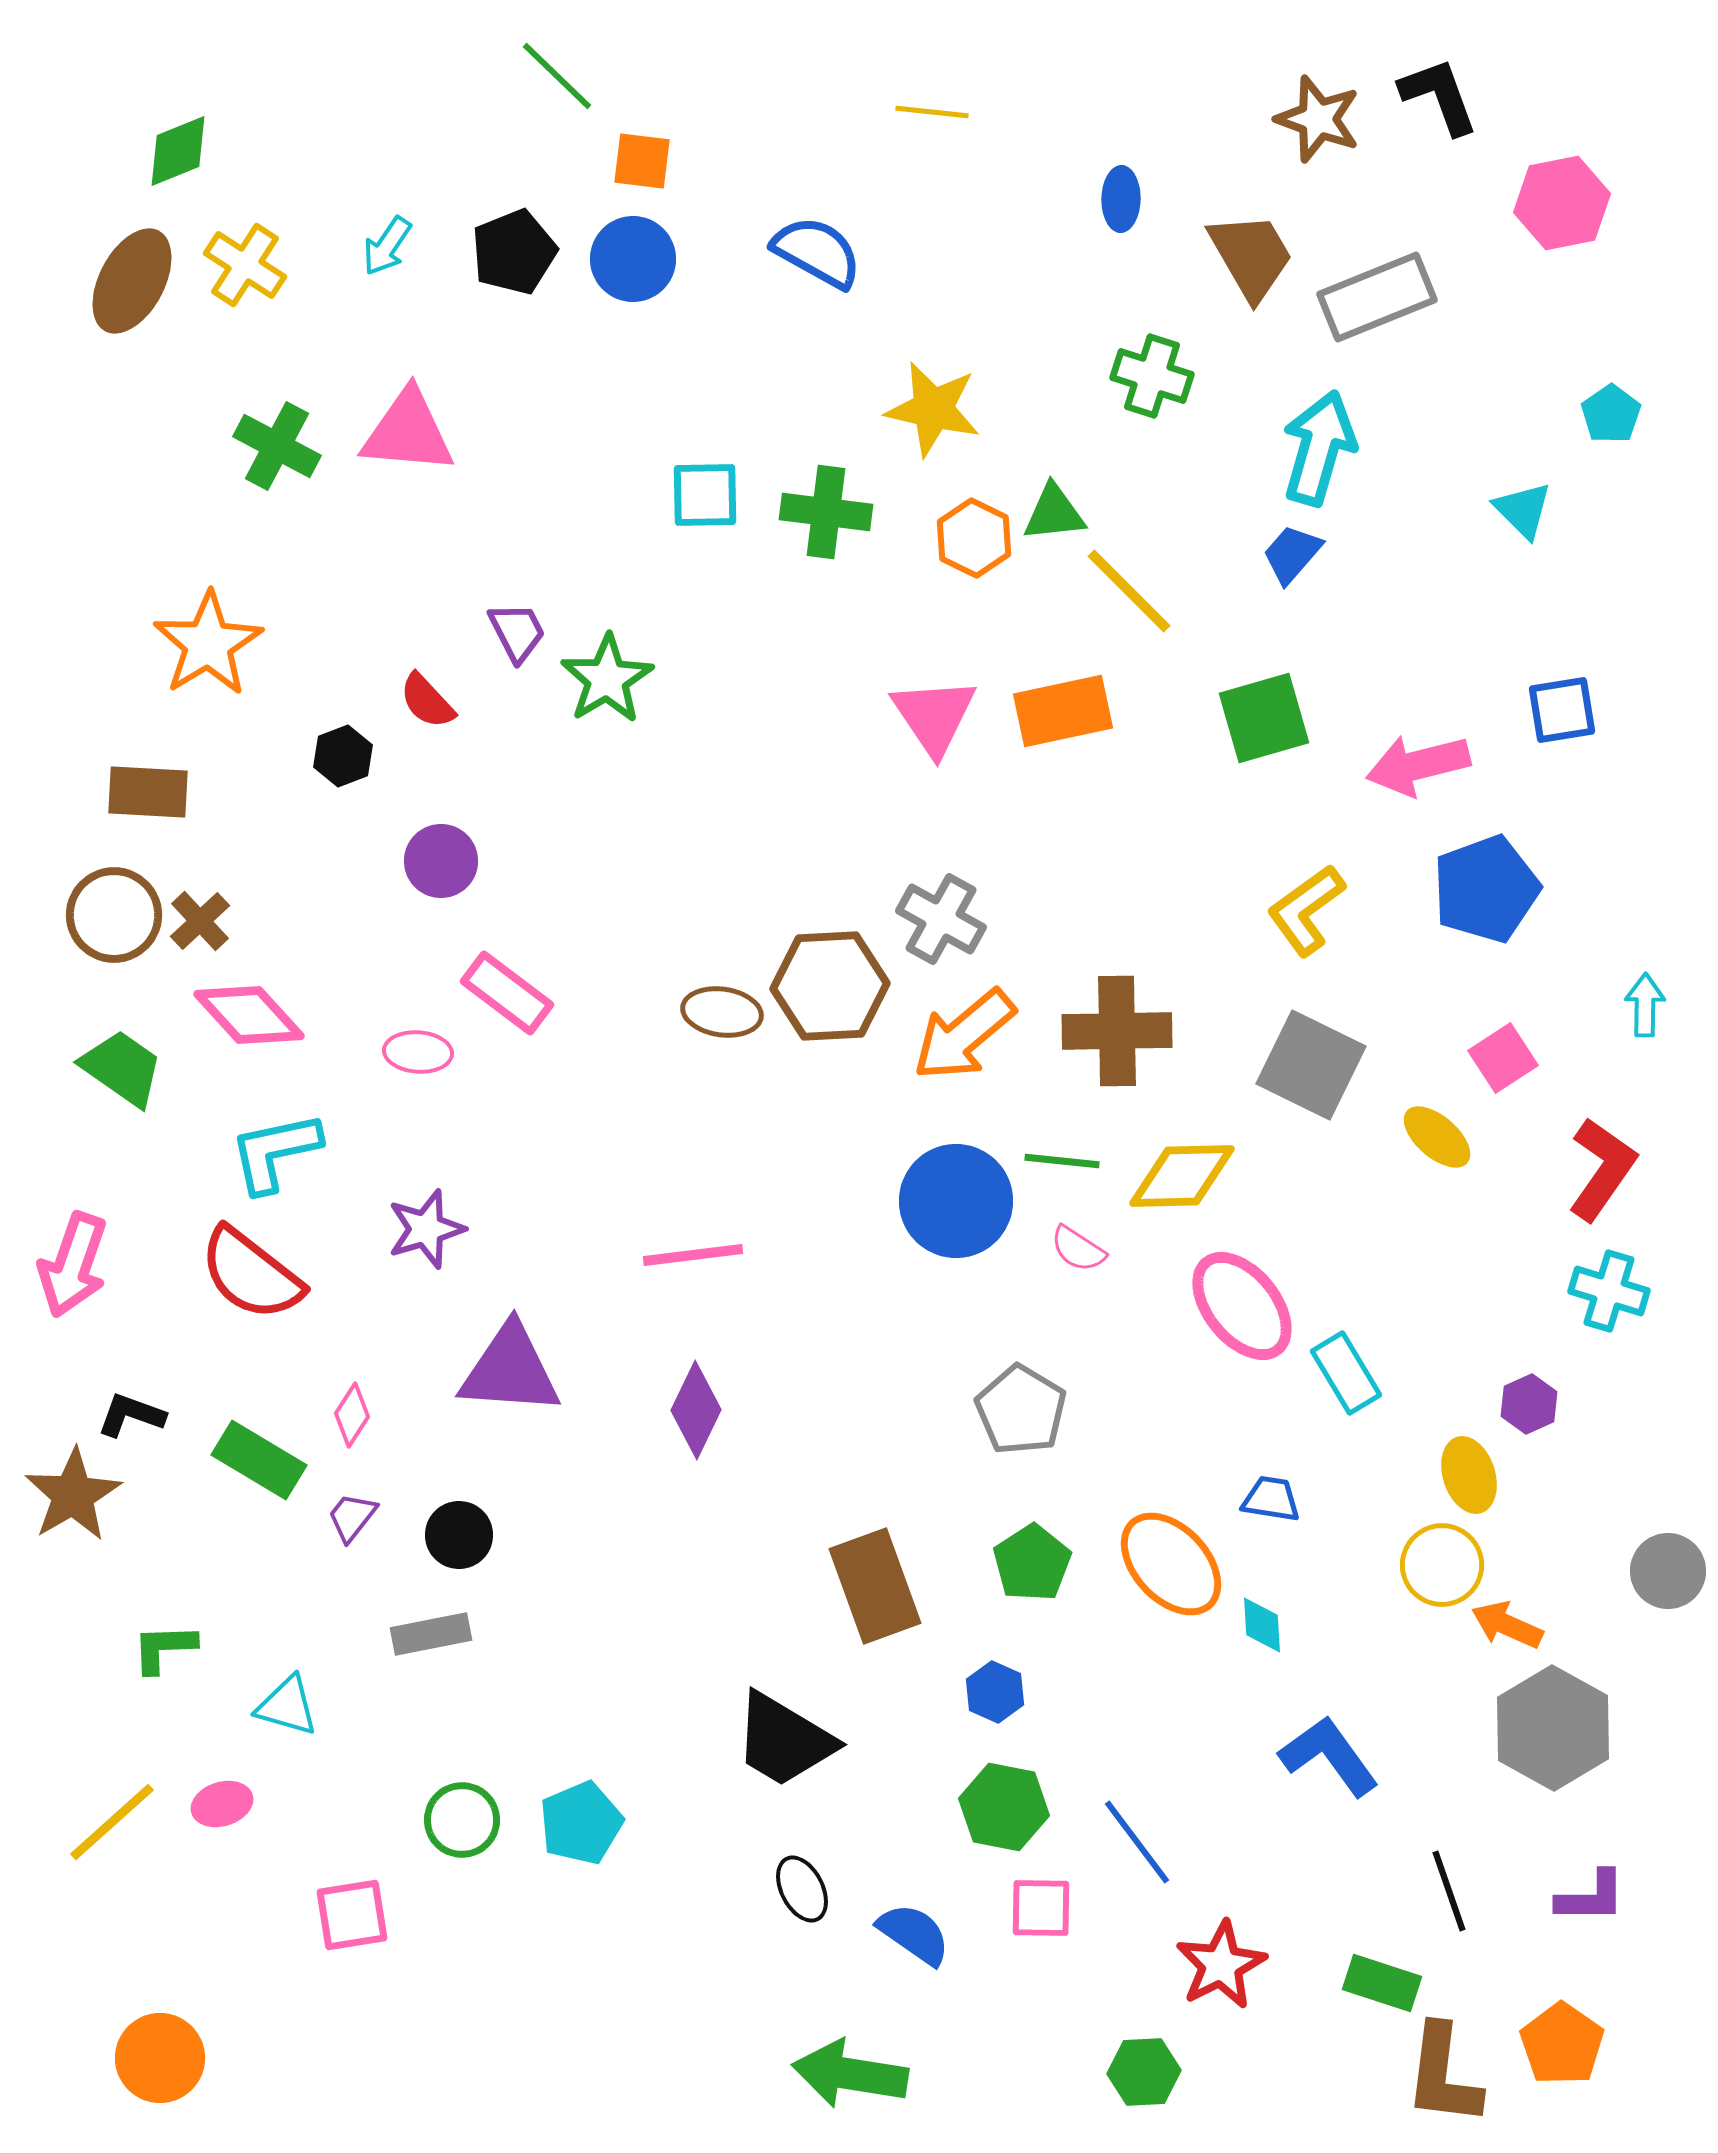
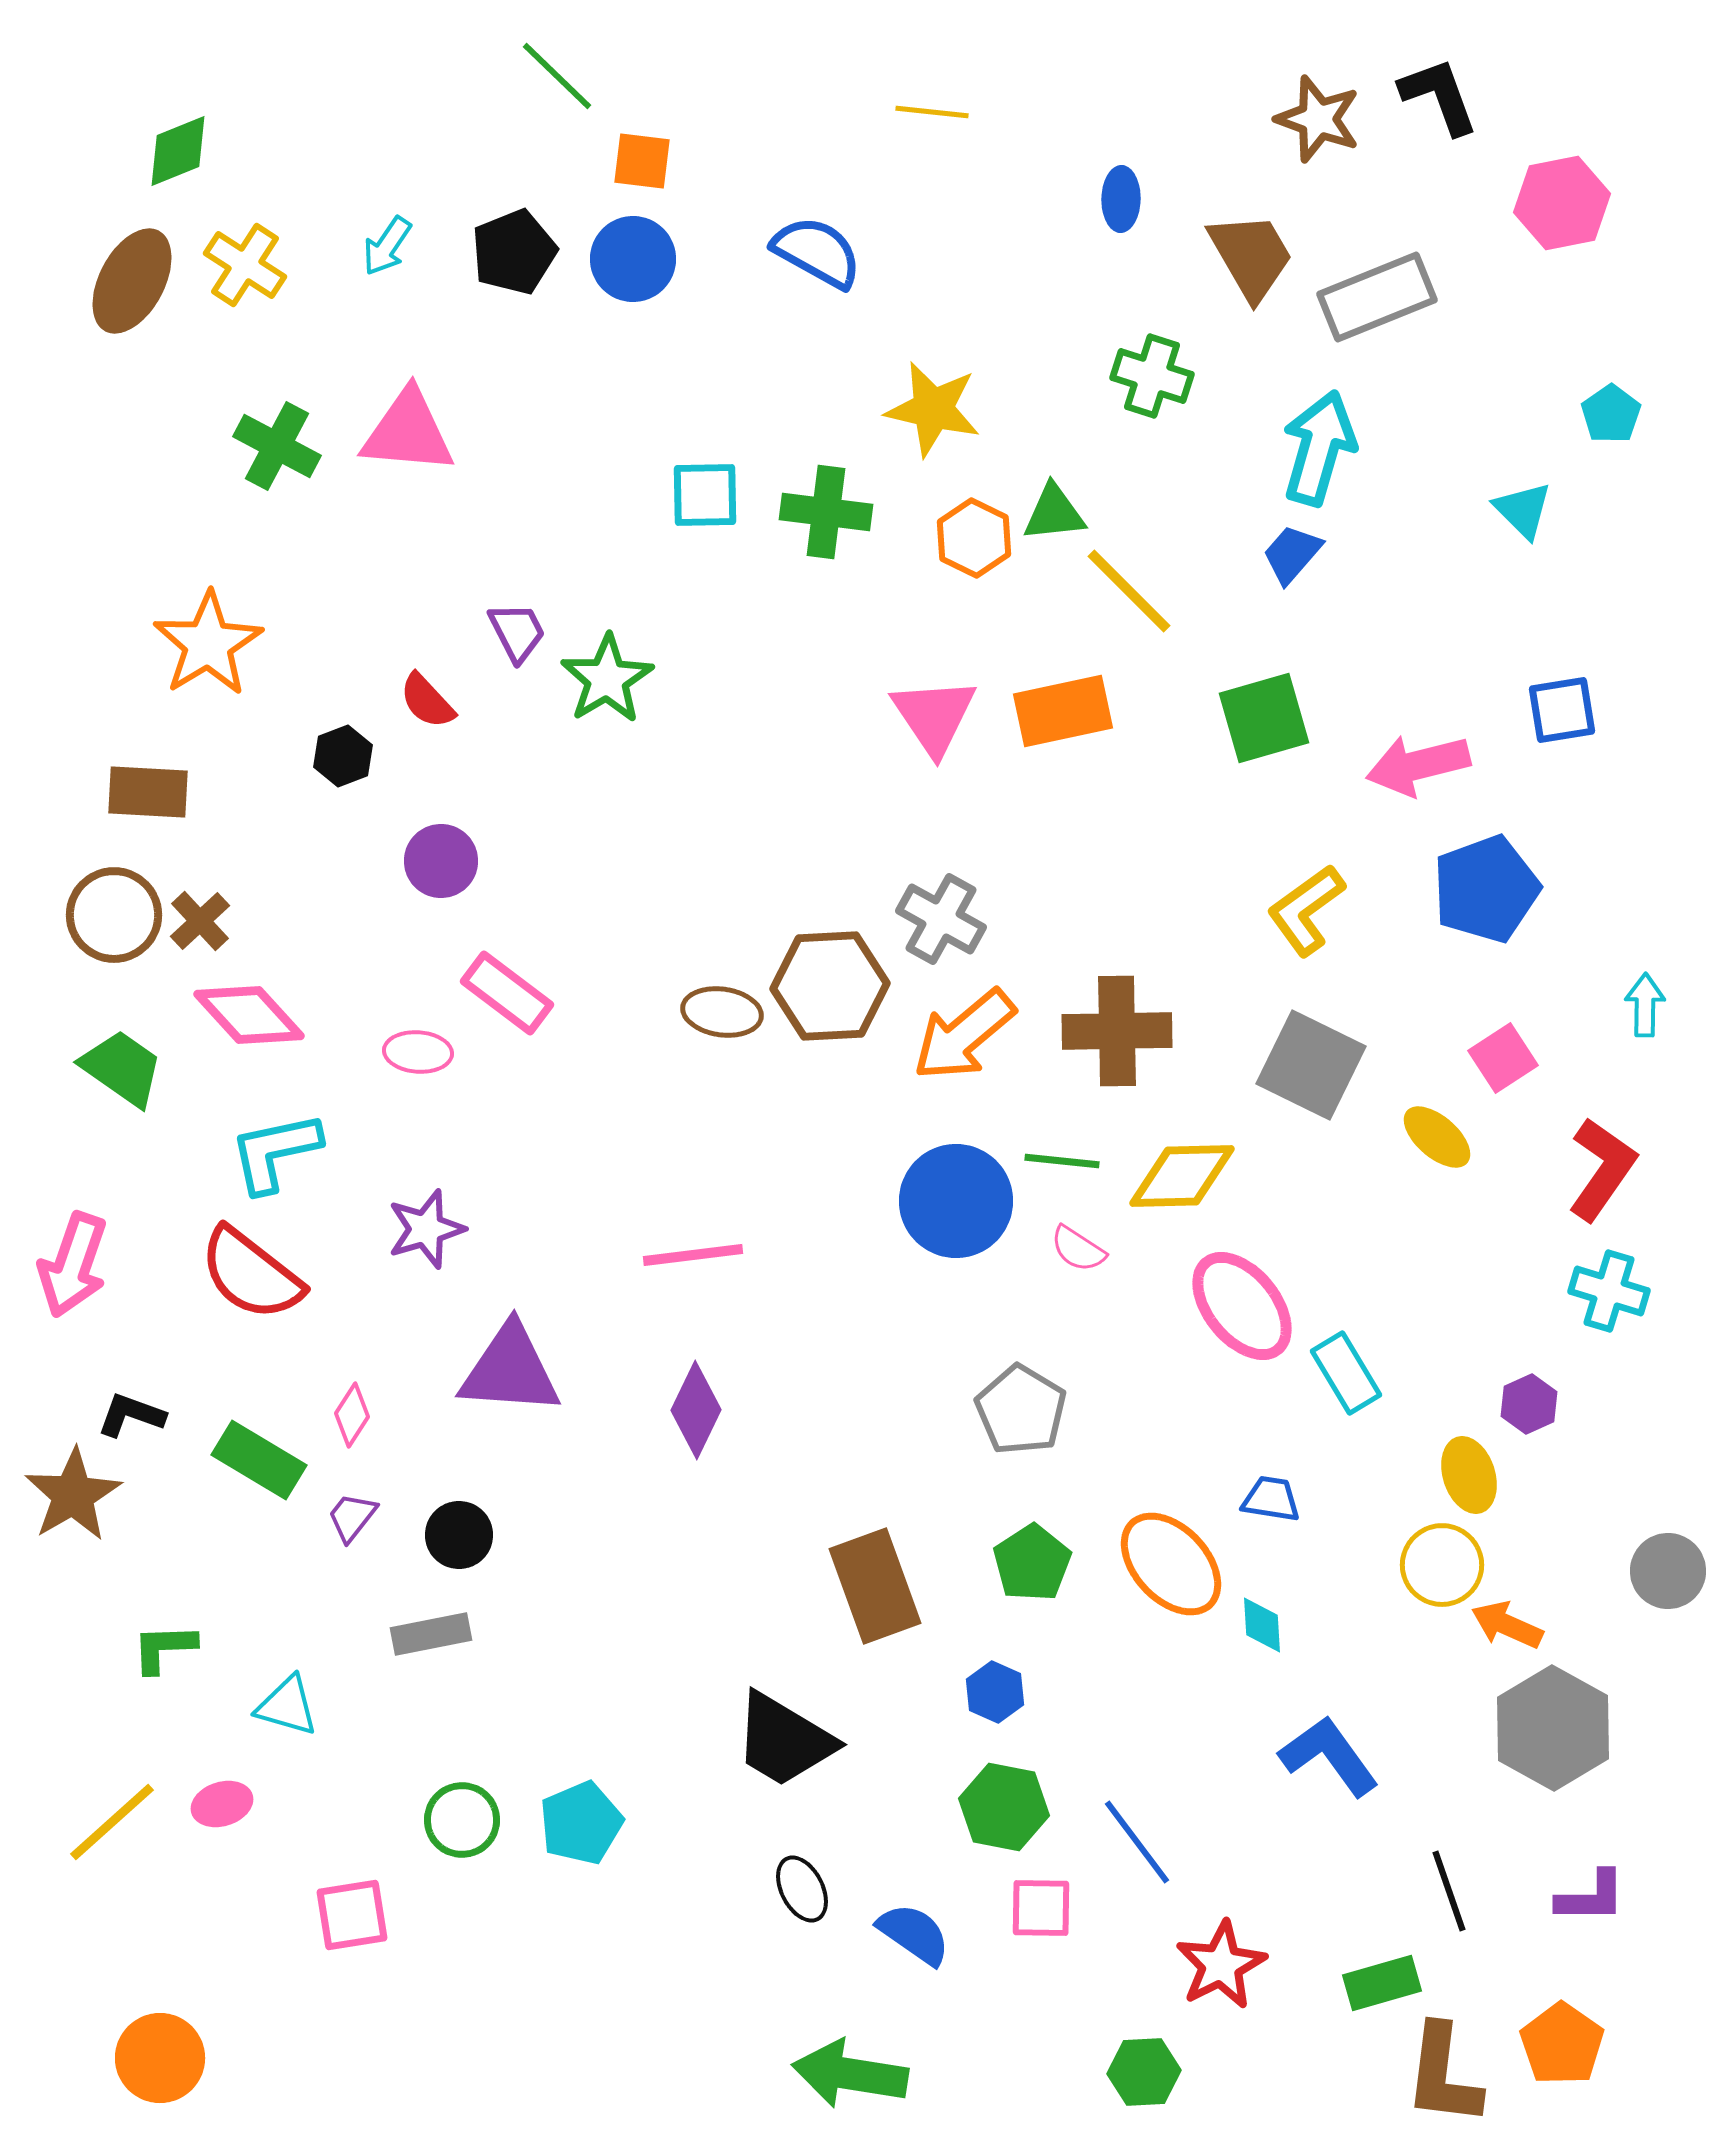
green rectangle at (1382, 1983): rotated 34 degrees counterclockwise
